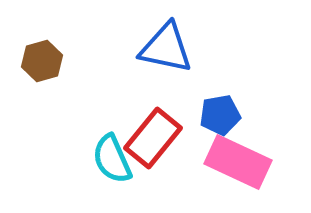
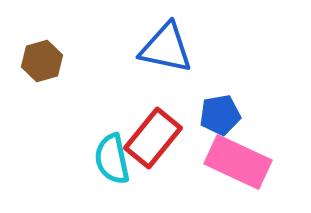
cyan semicircle: rotated 12 degrees clockwise
